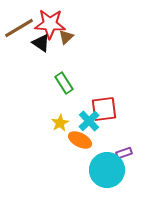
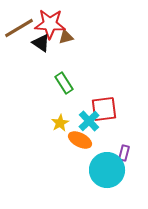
brown triangle: rotated 28 degrees clockwise
purple rectangle: rotated 56 degrees counterclockwise
